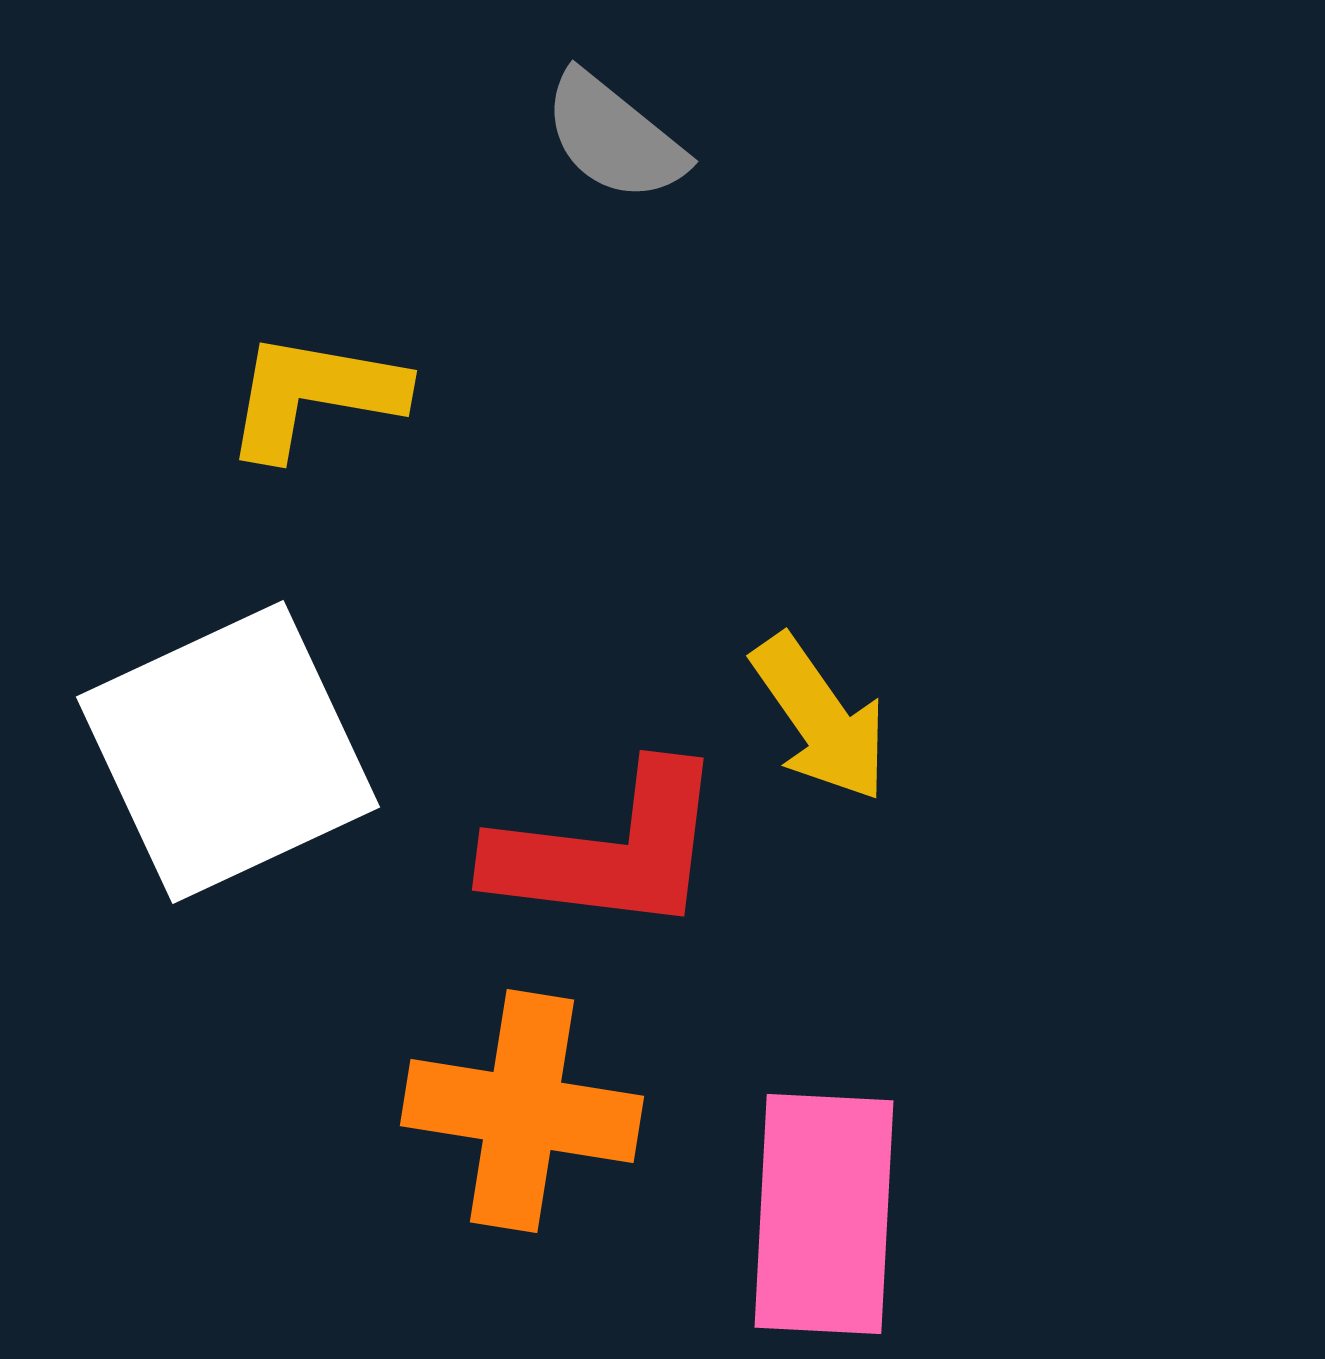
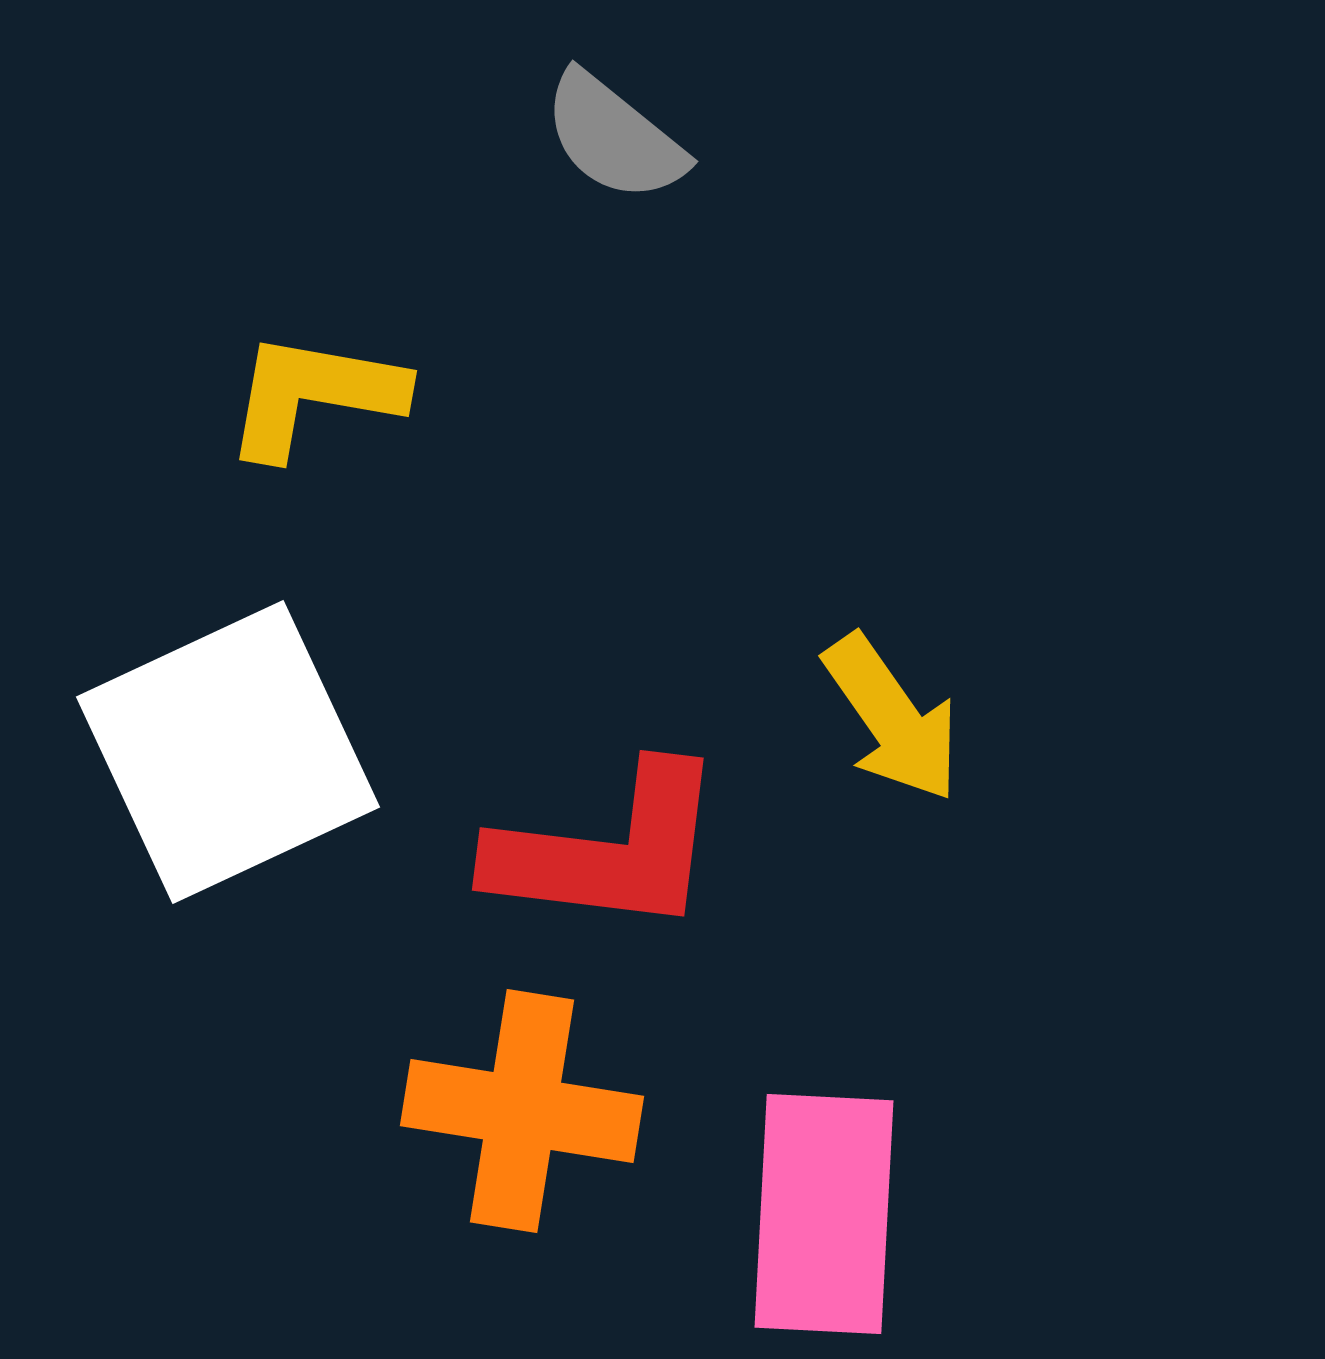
yellow arrow: moved 72 px right
